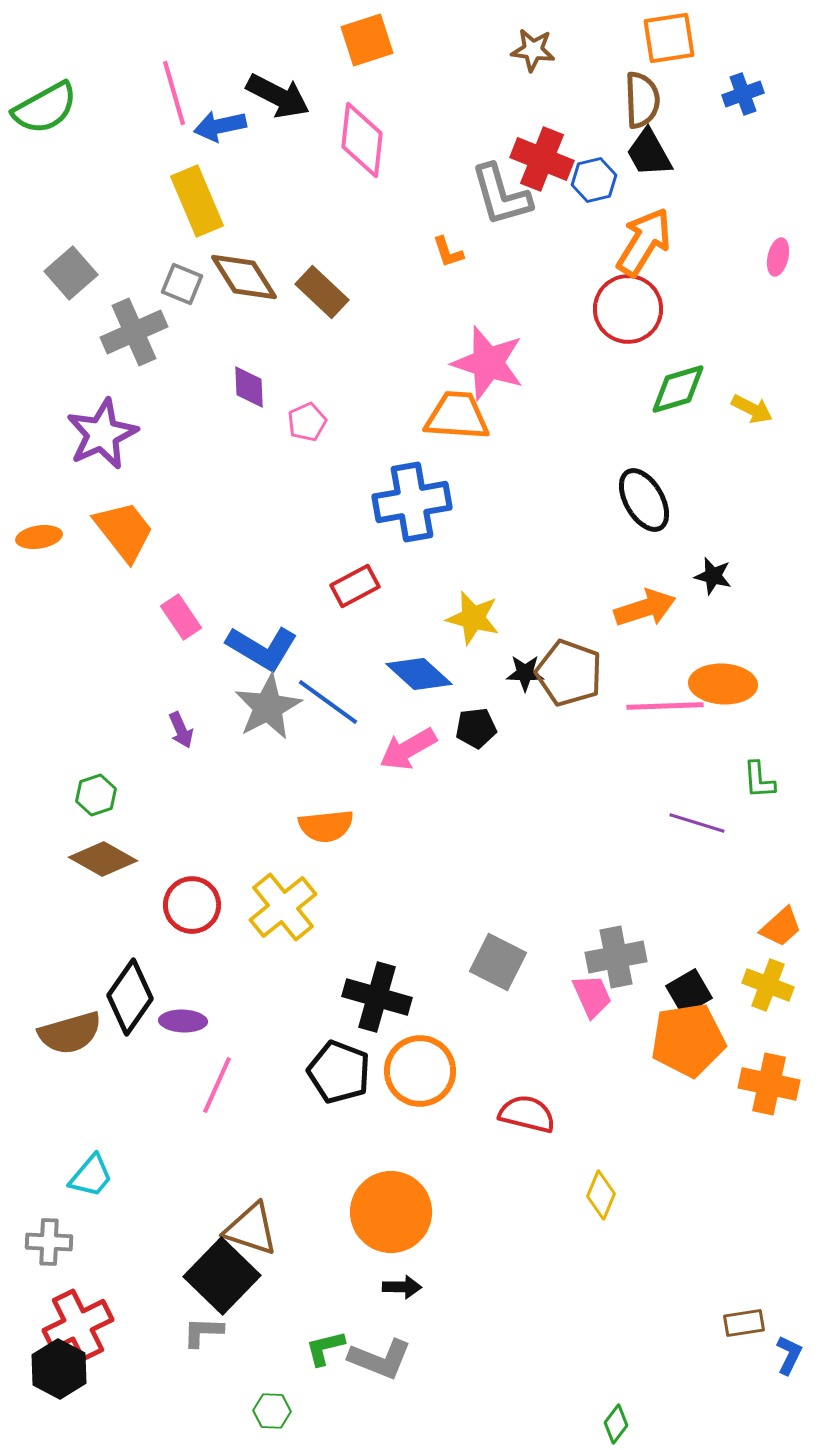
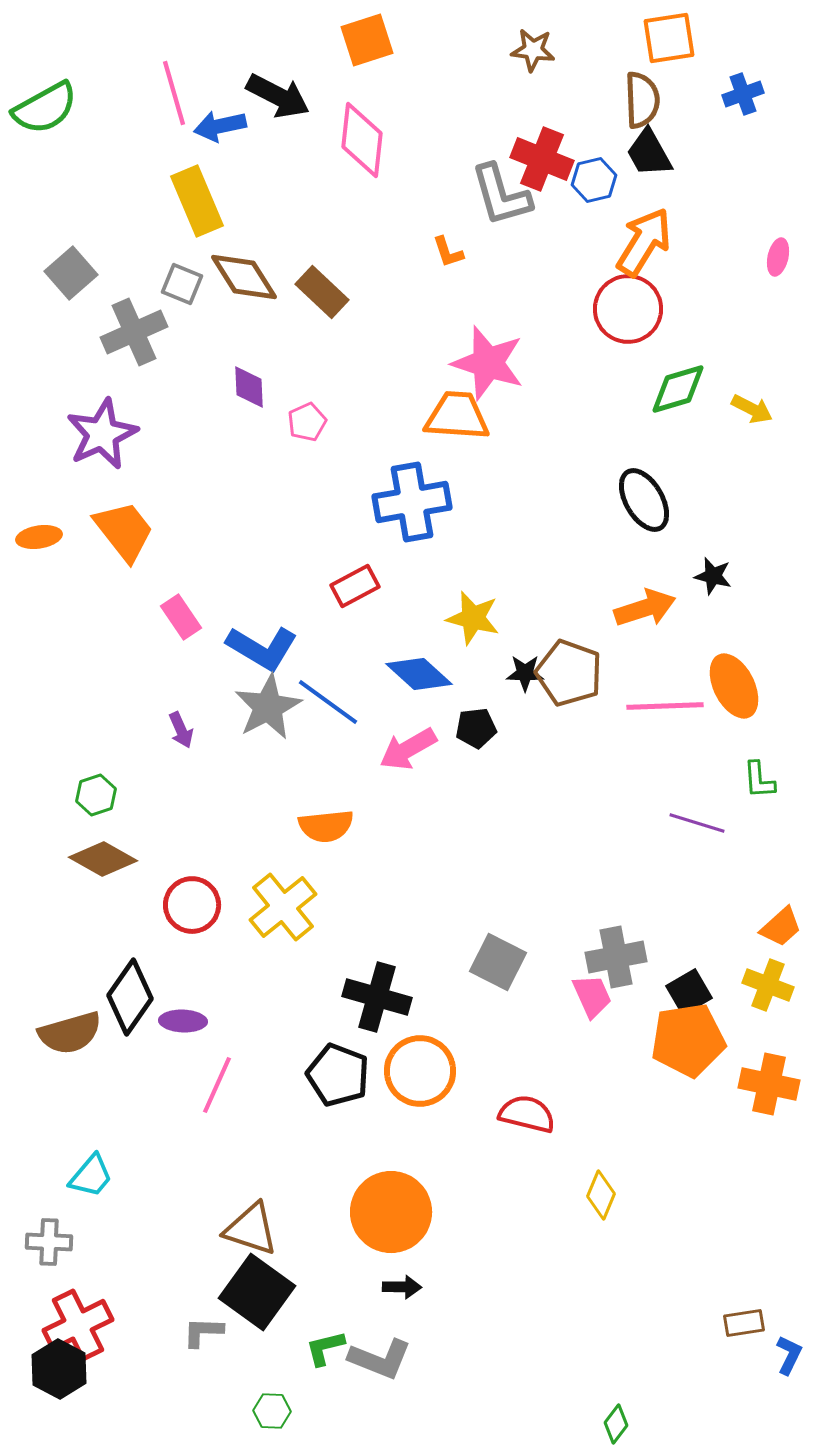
orange ellipse at (723, 684): moved 11 px right, 2 px down; rotated 60 degrees clockwise
black pentagon at (339, 1072): moved 1 px left, 3 px down
black square at (222, 1276): moved 35 px right, 16 px down; rotated 8 degrees counterclockwise
